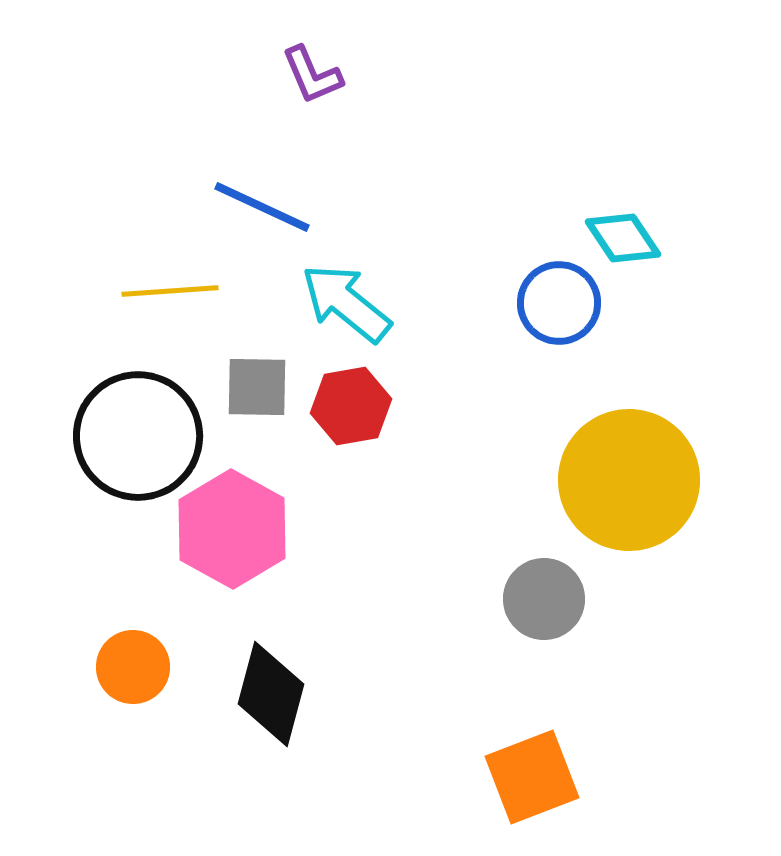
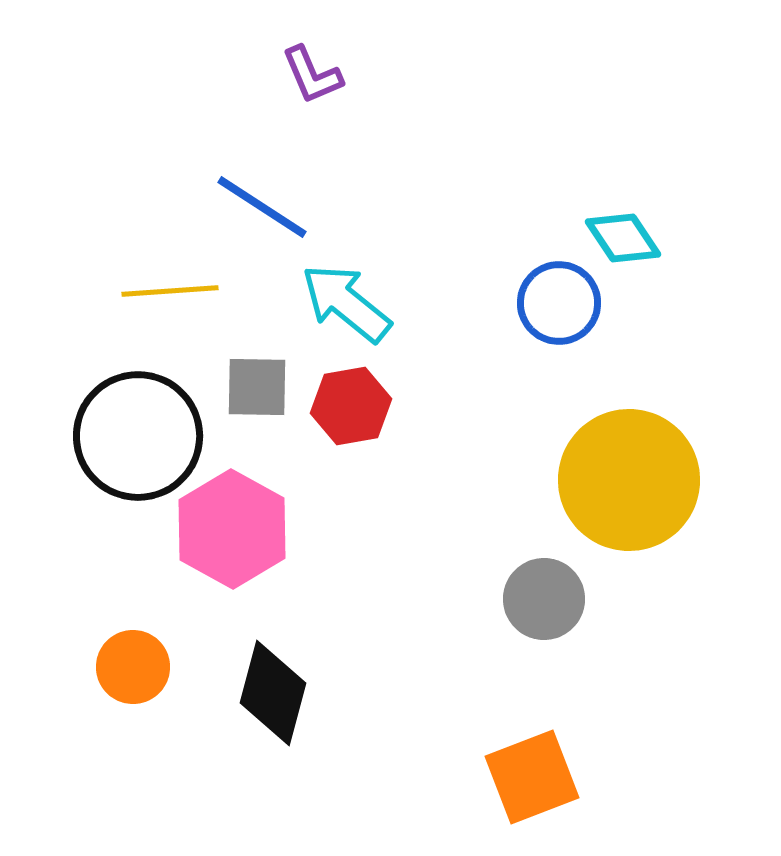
blue line: rotated 8 degrees clockwise
black diamond: moved 2 px right, 1 px up
